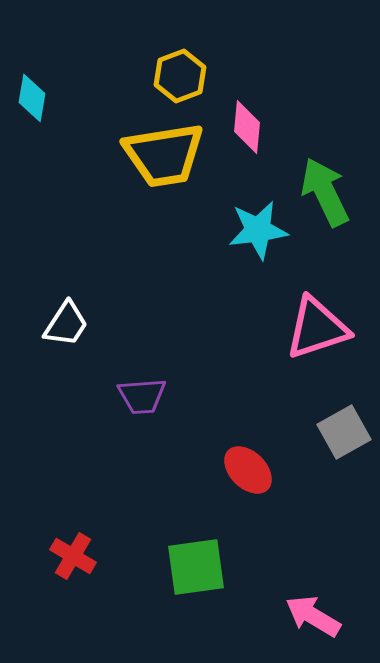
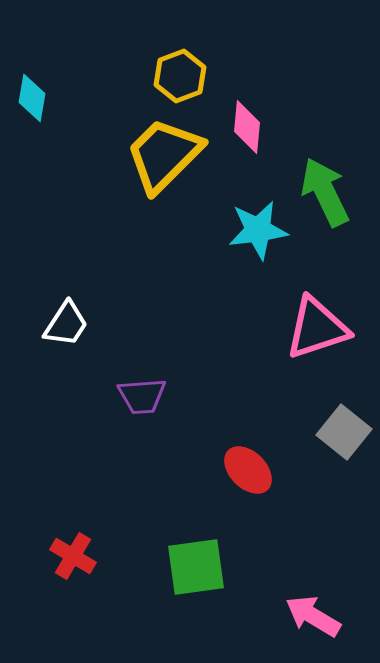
yellow trapezoid: rotated 144 degrees clockwise
gray square: rotated 22 degrees counterclockwise
